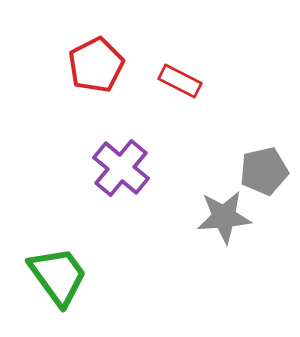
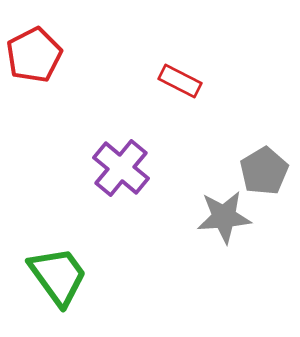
red pentagon: moved 62 px left, 10 px up
gray pentagon: rotated 18 degrees counterclockwise
